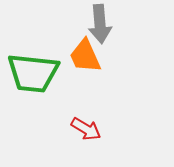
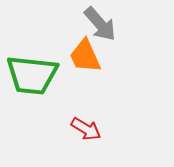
gray arrow: rotated 36 degrees counterclockwise
green trapezoid: moved 1 px left, 2 px down
